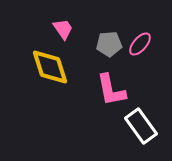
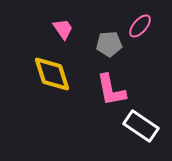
pink ellipse: moved 18 px up
yellow diamond: moved 2 px right, 7 px down
white rectangle: rotated 20 degrees counterclockwise
